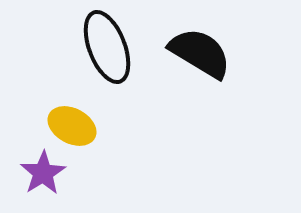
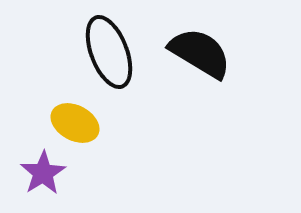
black ellipse: moved 2 px right, 5 px down
yellow ellipse: moved 3 px right, 3 px up
